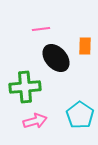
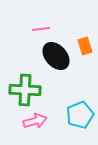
orange rectangle: rotated 18 degrees counterclockwise
black ellipse: moved 2 px up
green cross: moved 3 px down; rotated 8 degrees clockwise
cyan pentagon: rotated 16 degrees clockwise
